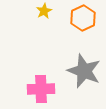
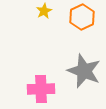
orange hexagon: moved 1 px left, 1 px up
